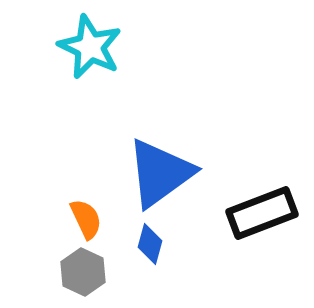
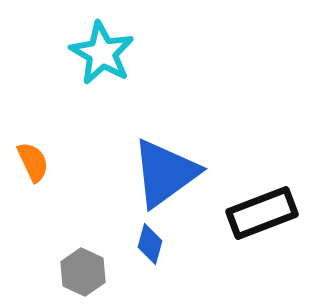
cyan star: moved 12 px right, 6 px down; rotated 4 degrees clockwise
blue triangle: moved 5 px right
orange semicircle: moved 53 px left, 57 px up
